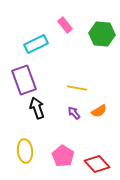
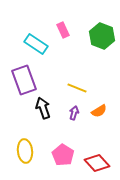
pink rectangle: moved 2 px left, 5 px down; rotated 14 degrees clockwise
green hexagon: moved 2 px down; rotated 15 degrees clockwise
cyan rectangle: rotated 60 degrees clockwise
yellow line: rotated 12 degrees clockwise
black arrow: moved 6 px right
purple arrow: rotated 56 degrees clockwise
pink pentagon: moved 1 px up
red diamond: moved 1 px up
